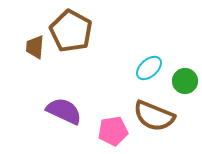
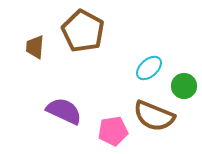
brown pentagon: moved 12 px right
green circle: moved 1 px left, 5 px down
